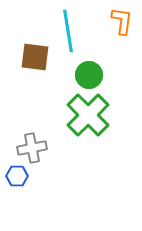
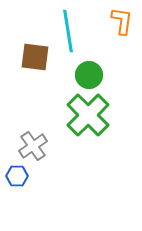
gray cross: moved 1 px right, 2 px up; rotated 24 degrees counterclockwise
